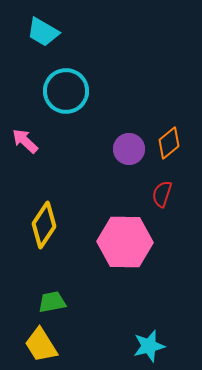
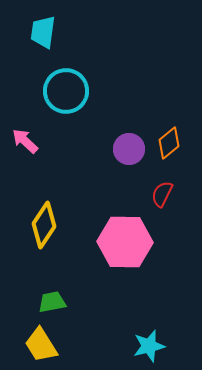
cyan trapezoid: rotated 68 degrees clockwise
red semicircle: rotated 8 degrees clockwise
